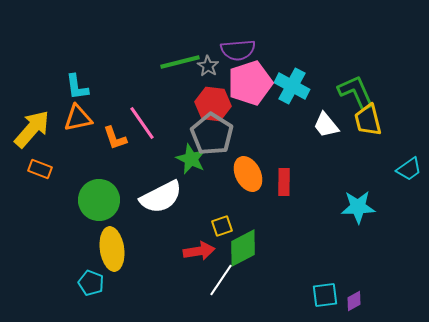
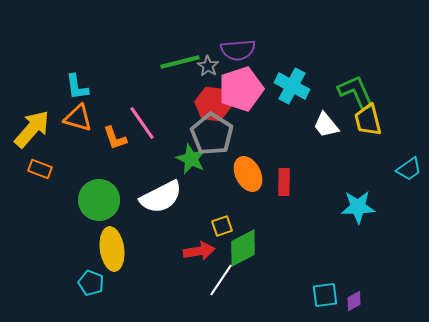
pink pentagon: moved 9 px left, 6 px down
orange triangle: rotated 28 degrees clockwise
